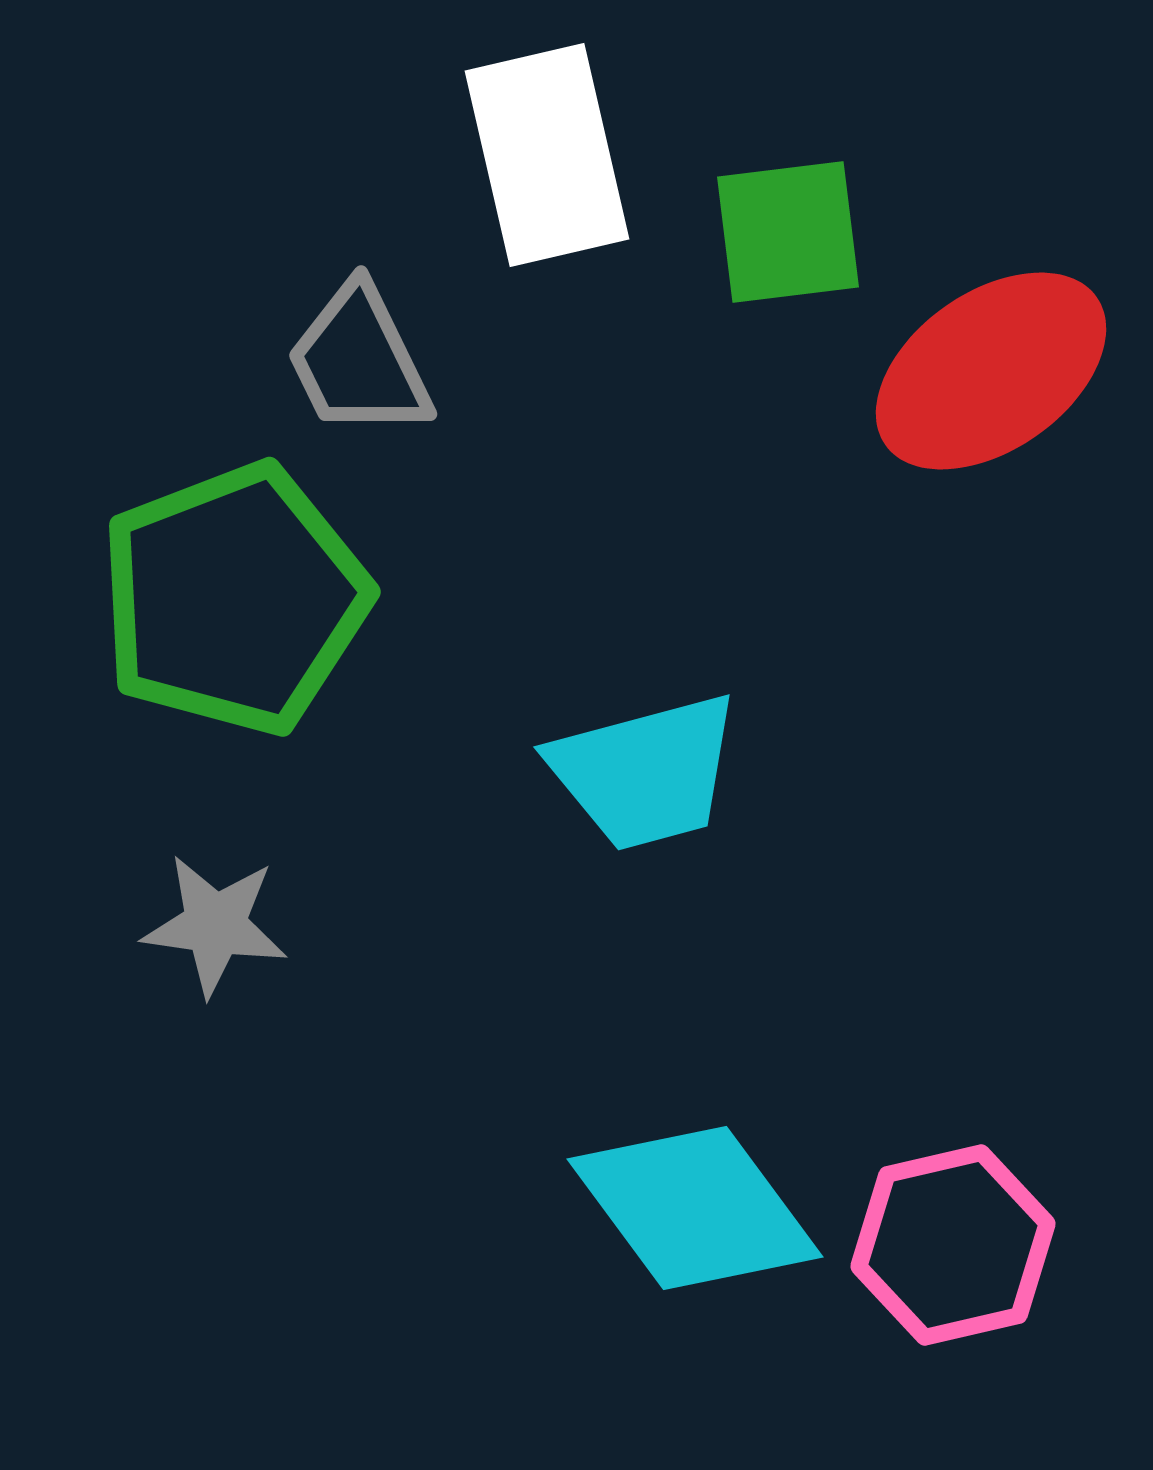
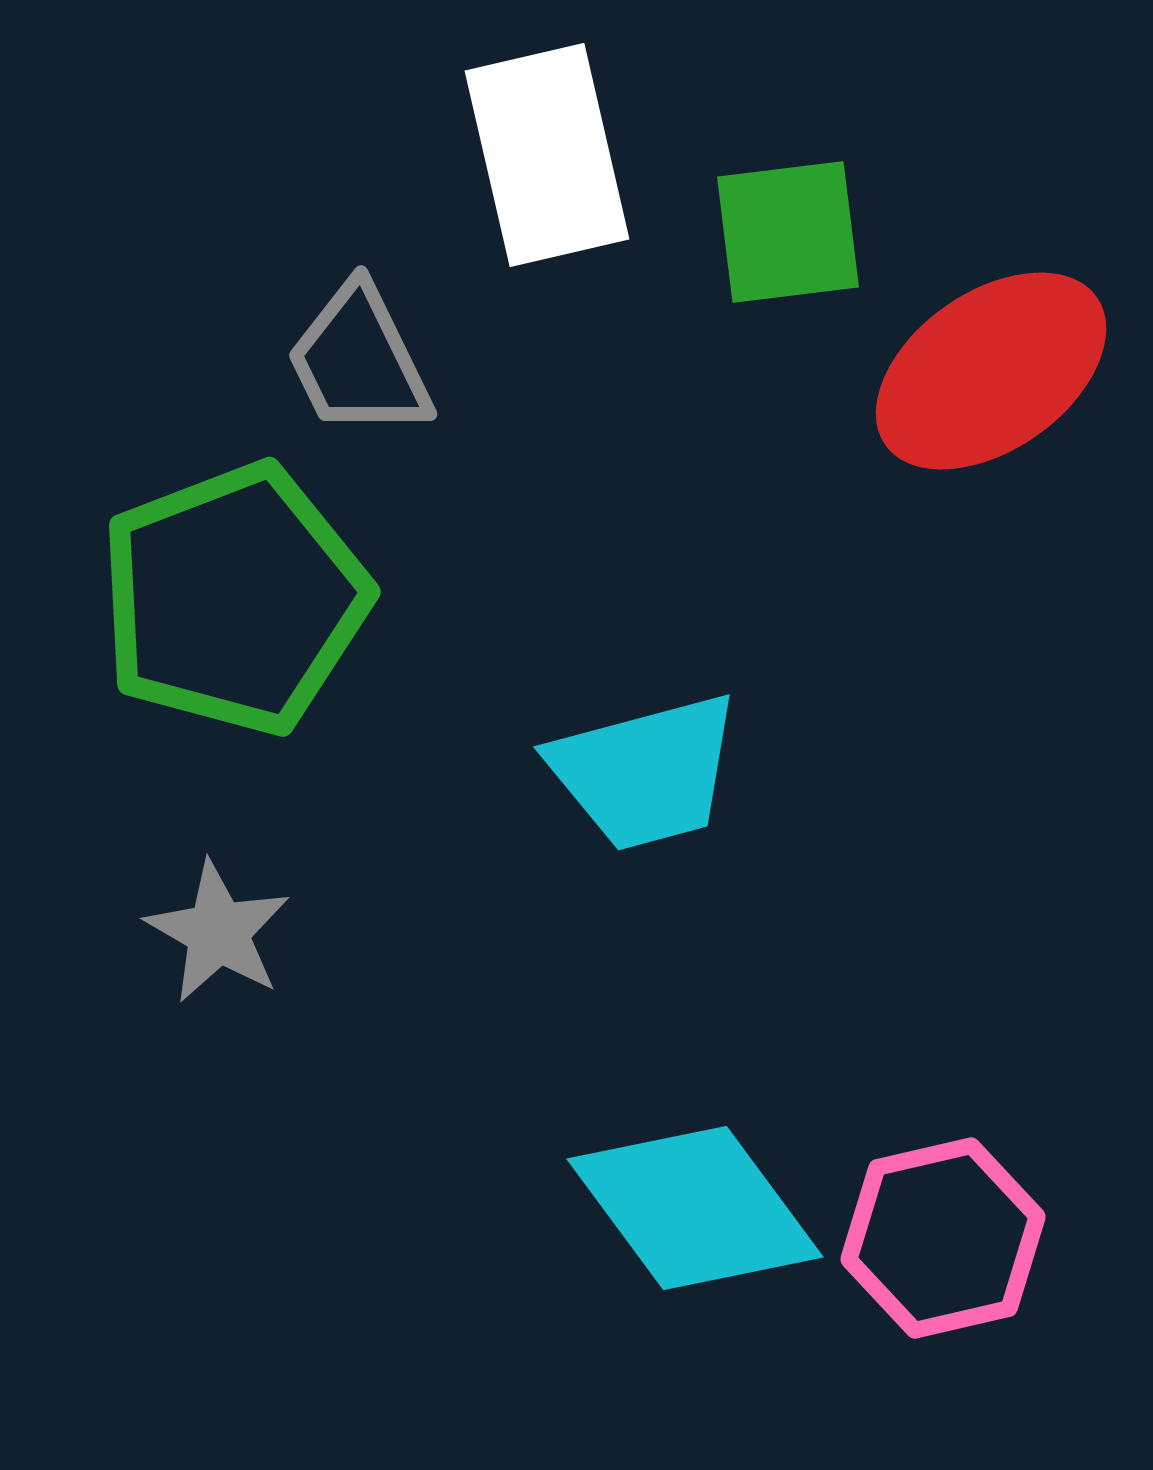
gray star: moved 3 px right, 7 px down; rotated 22 degrees clockwise
pink hexagon: moved 10 px left, 7 px up
